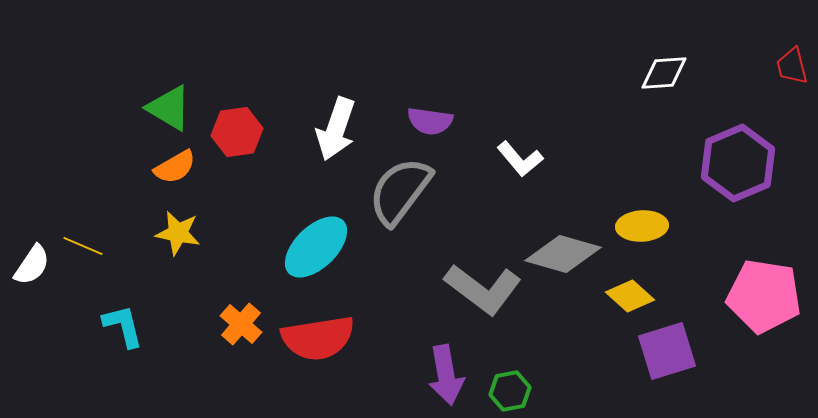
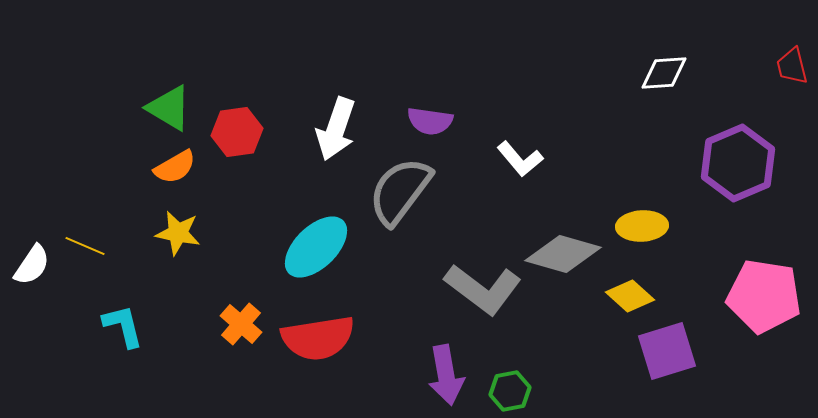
yellow line: moved 2 px right
